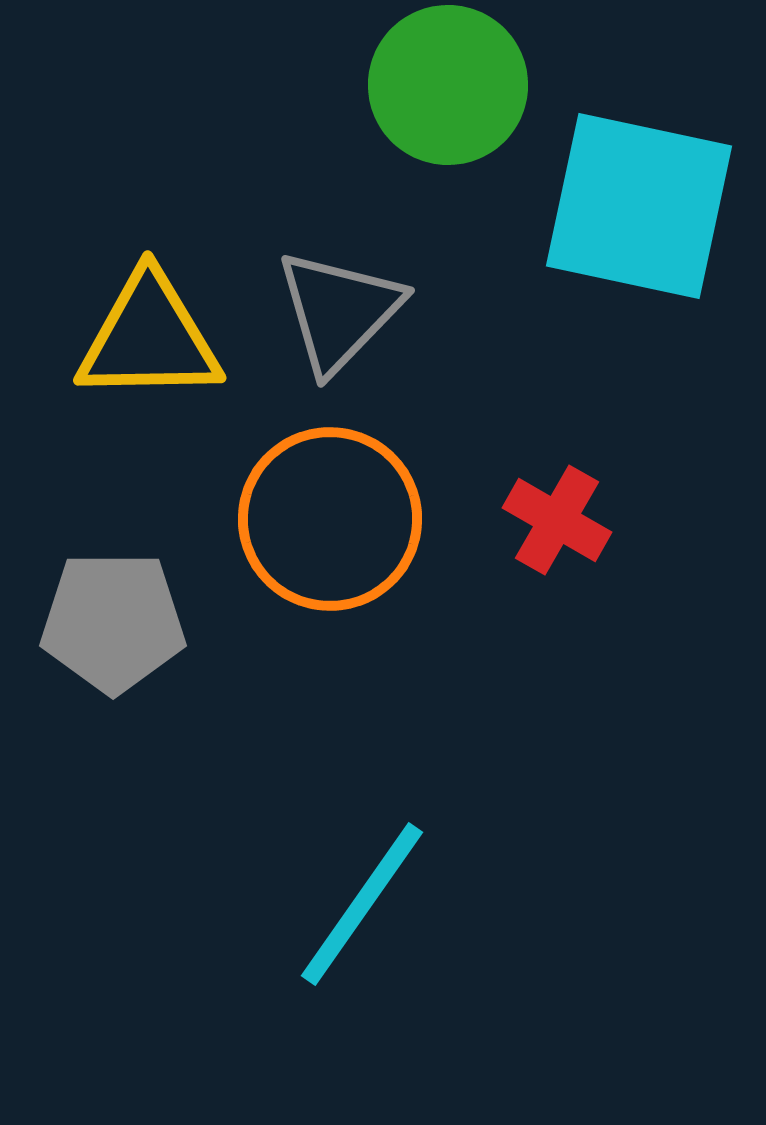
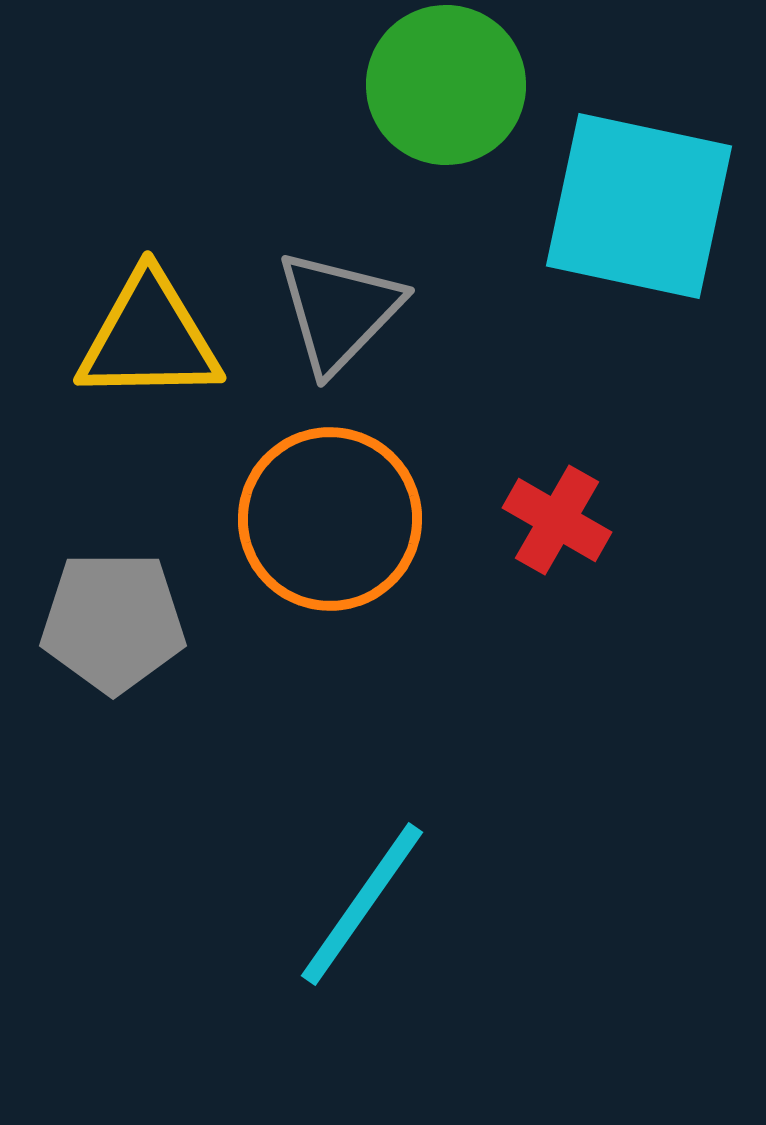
green circle: moved 2 px left
